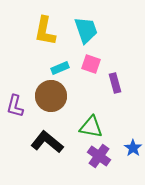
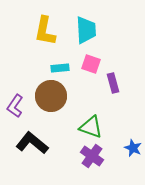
cyan trapezoid: rotated 16 degrees clockwise
cyan rectangle: rotated 18 degrees clockwise
purple rectangle: moved 2 px left
purple L-shape: rotated 20 degrees clockwise
green triangle: rotated 10 degrees clockwise
black L-shape: moved 15 px left, 1 px down
blue star: rotated 12 degrees counterclockwise
purple cross: moved 7 px left
